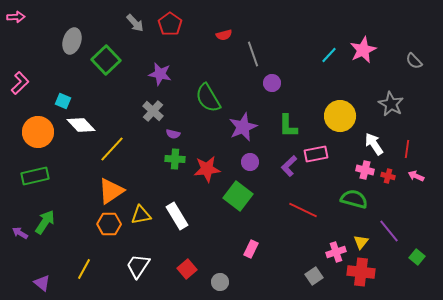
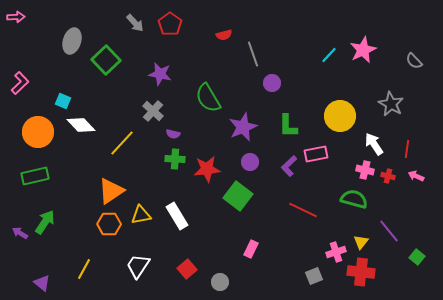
yellow line at (112, 149): moved 10 px right, 6 px up
gray square at (314, 276): rotated 12 degrees clockwise
